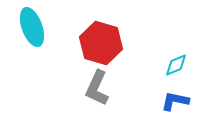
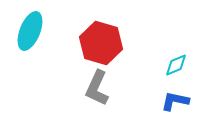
cyan ellipse: moved 2 px left, 4 px down; rotated 42 degrees clockwise
